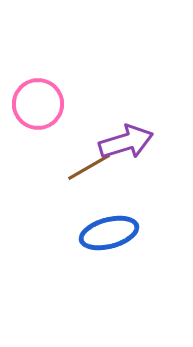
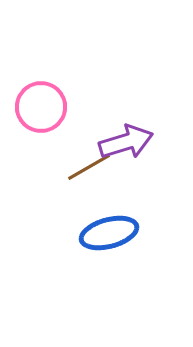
pink circle: moved 3 px right, 3 px down
